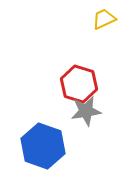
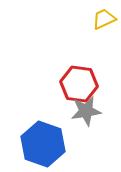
red hexagon: rotated 9 degrees counterclockwise
blue hexagon: moved 2 px up
